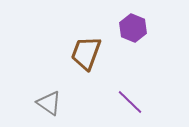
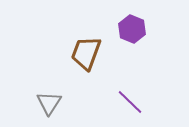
purple hexagon: moved 1 px left, 1 px down
gray triangle: rotated 28 degrees clockwise
